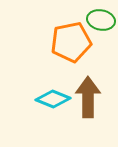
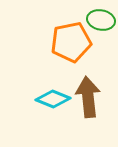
brown arrow: rotated 6 degrees counterclockwise
